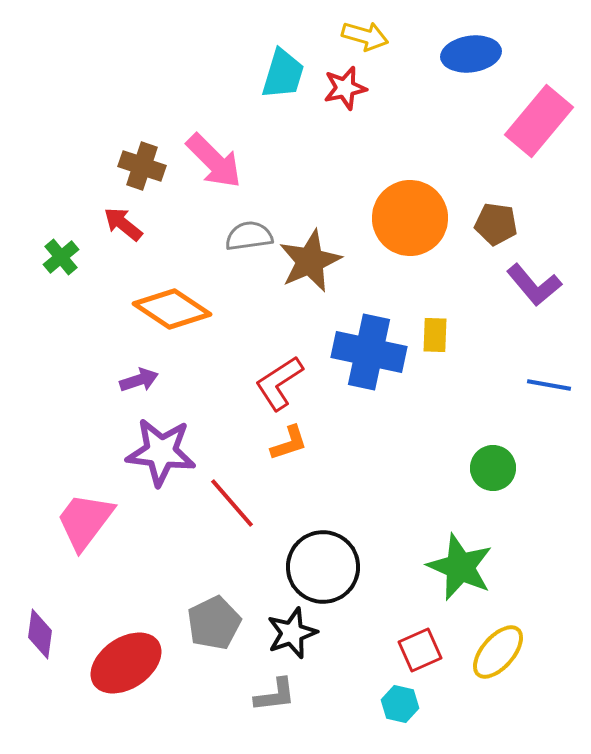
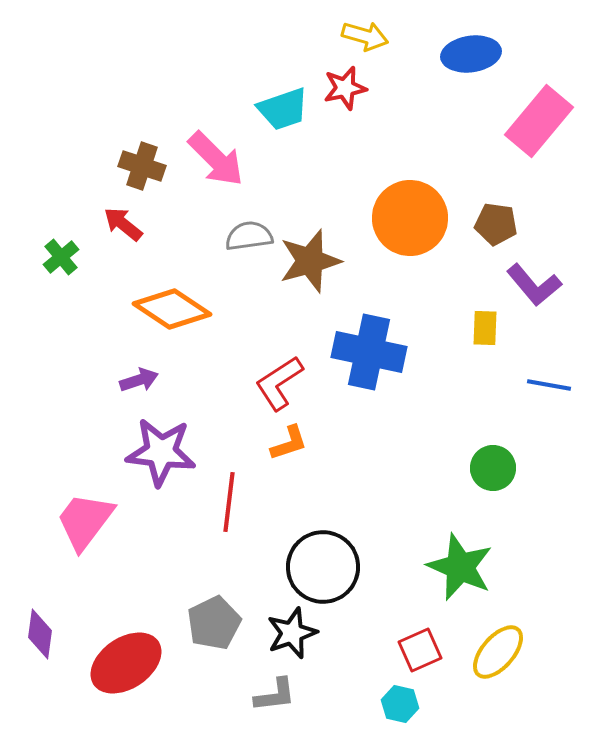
cyan trapezoid: moved 35 px down; rotated 54 degrees clockwise
pink arrow: moved 2 px right, 2 px up
brown star: rotated 8 degrees clockwise
yellow rectangle: moved 50 px right, 7 px up
red line: moved 3 px left, 1 px up; rotated 48 degrees clockwise
